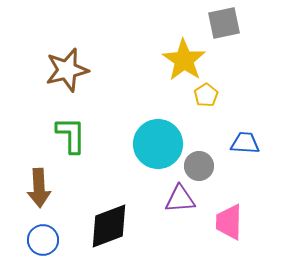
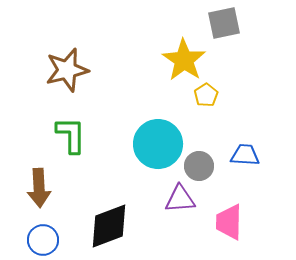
blue trapezoid: moved 12 px down
